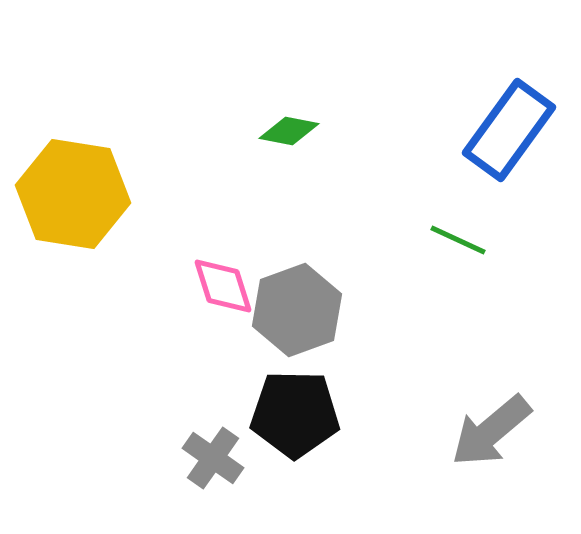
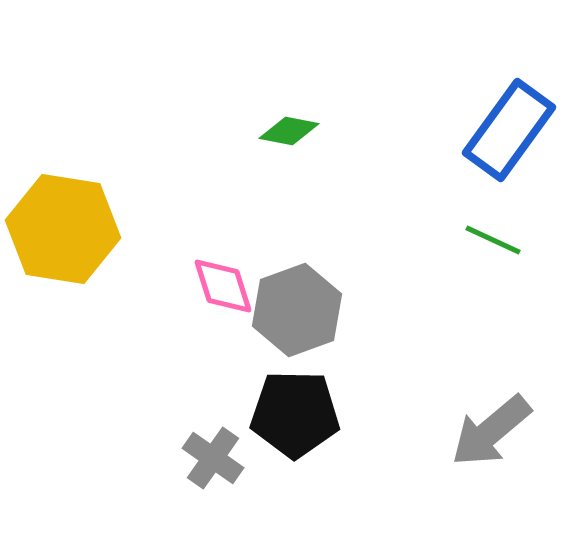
yellow hexagon: moved 10 px left, 35 px down
green line: moved 35 px right
